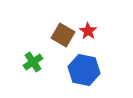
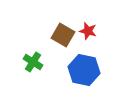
red star: rotated 18 degrees counterclockwise
green cross: rotated 24 degrees counterclockwise
